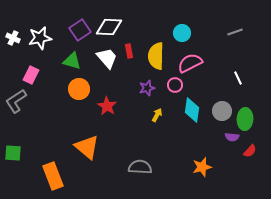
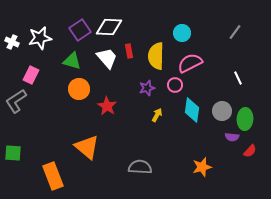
gray line: rotated 35 degrees counterclockwise
white cross: moved 1 px left, 4 px down
